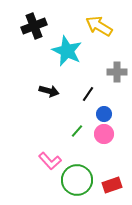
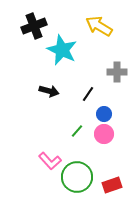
cyan star: moved 5 px left, 1 px up
green circle: moved 3 px up
